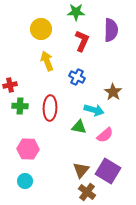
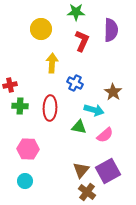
yellow arrow: moved 5 px right, 2 px down; rotated 24 degrees clockwise
blue cross: moved 2 px left, 6 px down
purple square: rotated 30 degrees clockwise
